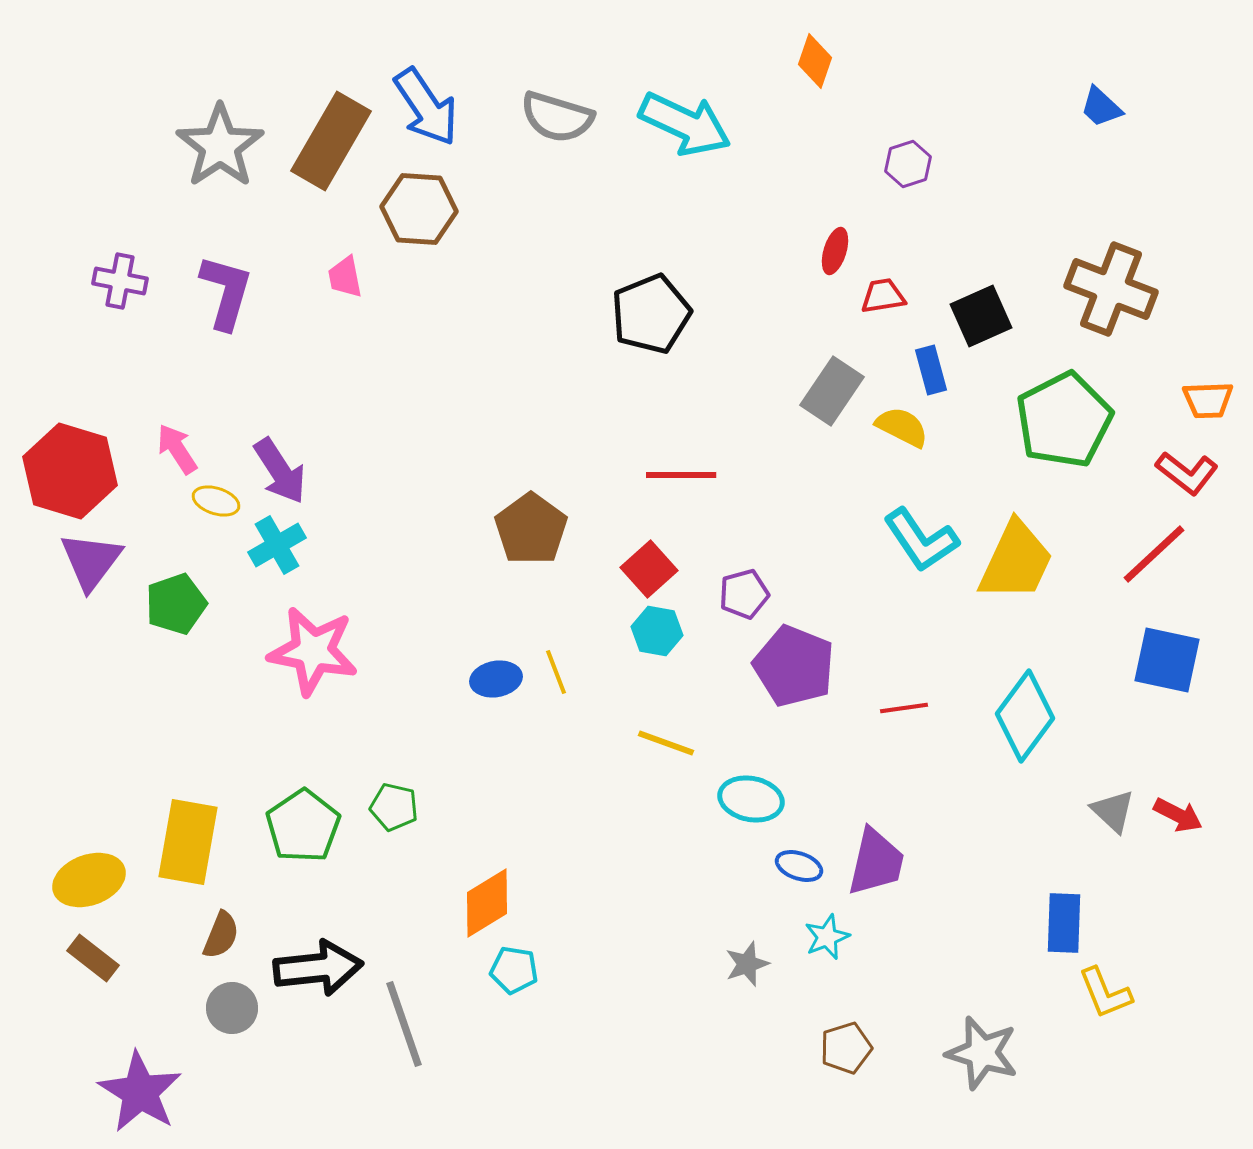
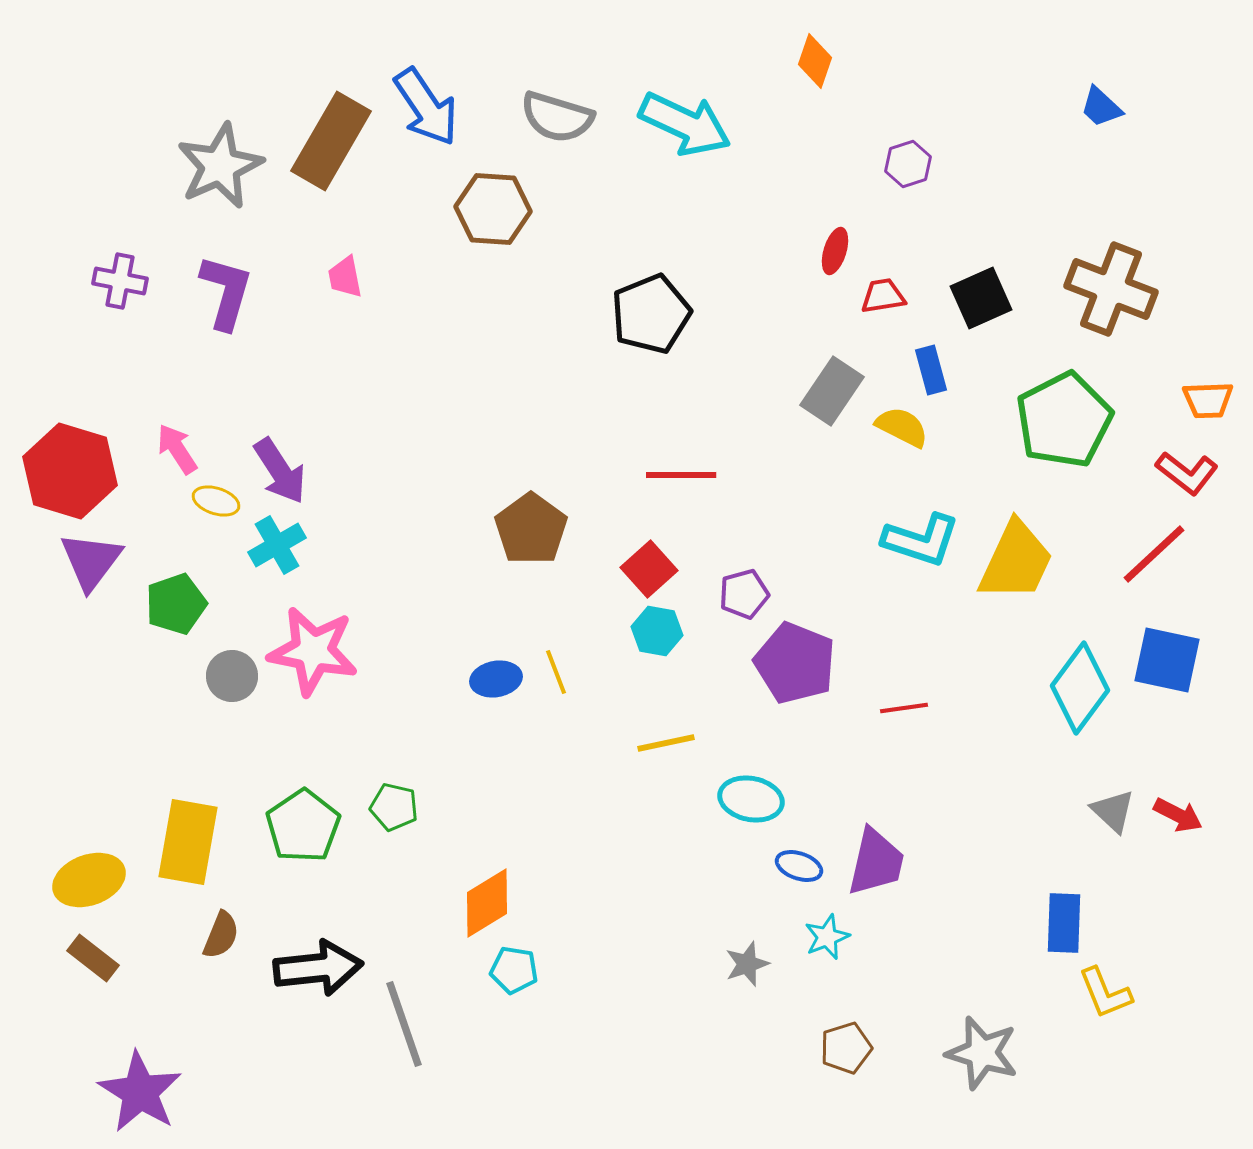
gray star at (220, 146): moved 20 px down; rotated 10 degrees clockwise
brown hexagon at (419, 209): moved 74 px right
black square at (981, 316): moved 18 px up
cyan L-shape at (921, 540): rotated 38 degrees counterclockwise
purple pentagon at (794, 666): moved 1 px right, 3 px up
cyan diamond at (1025, 716): moved 55 px right, 28 px up
yellow line at (666, 743): rotated 32 degrees counterclockwise
gray circle at (232, 1008): moved 332 px up
